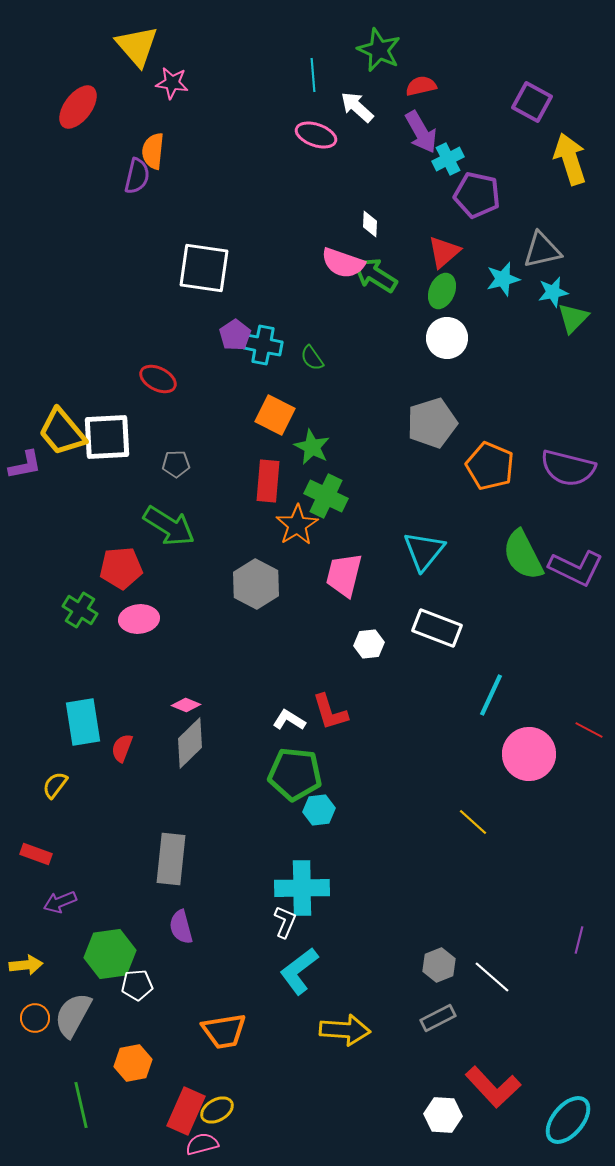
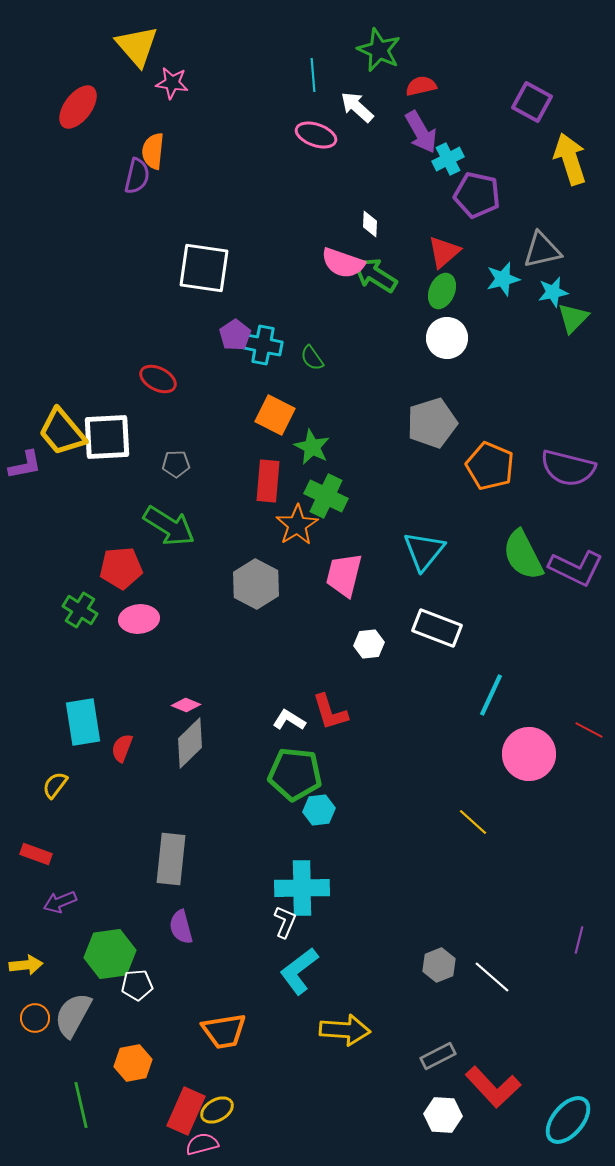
gray rectangle at (438, 1018): moved 38 px down
